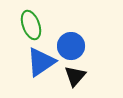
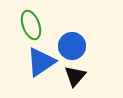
blue circle: moved 1 px right
